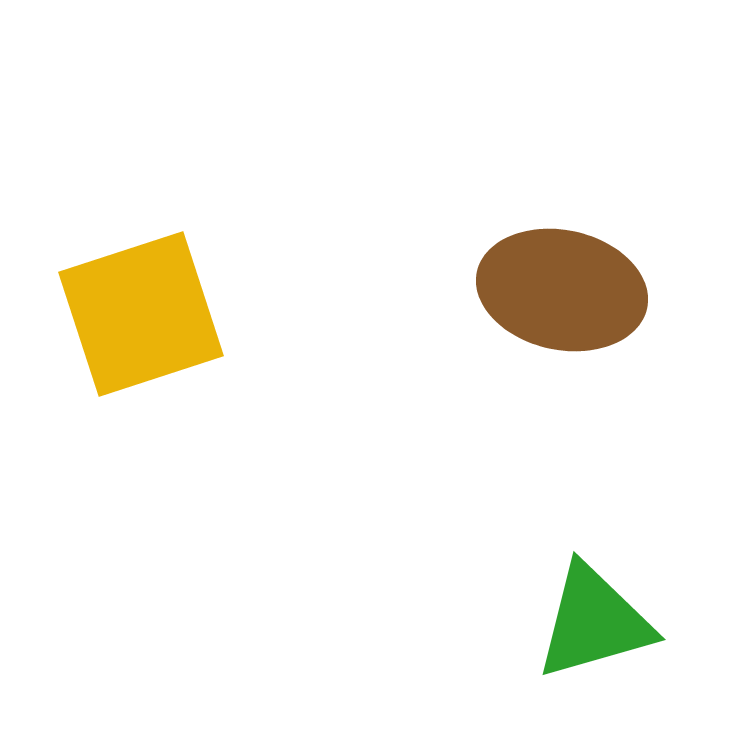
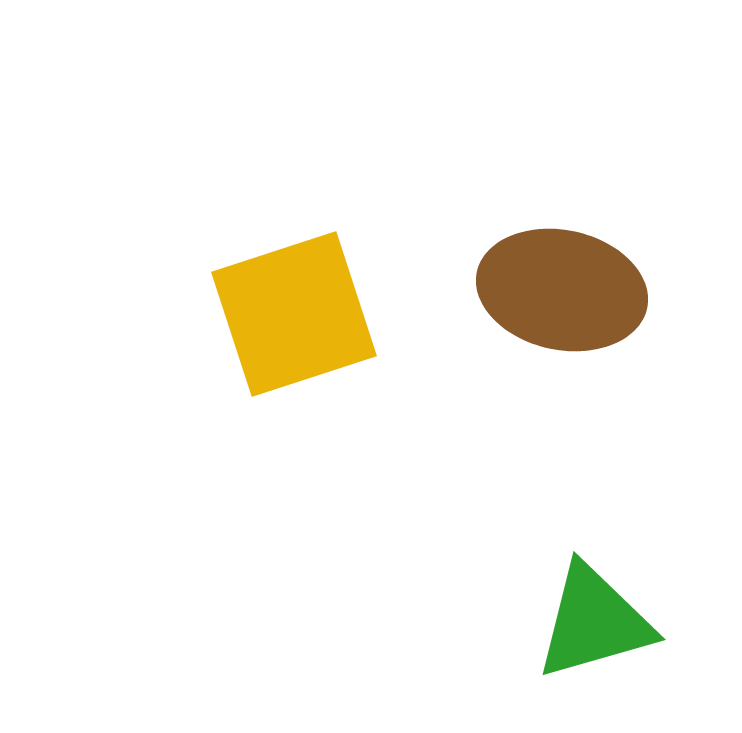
yellow square: moved 153 px right
